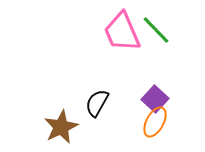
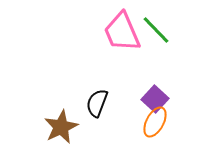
black semicircle: rotated 8 degrees counterclockwise
